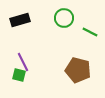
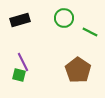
brown pentagon: rotated 20 degrees clockwise
